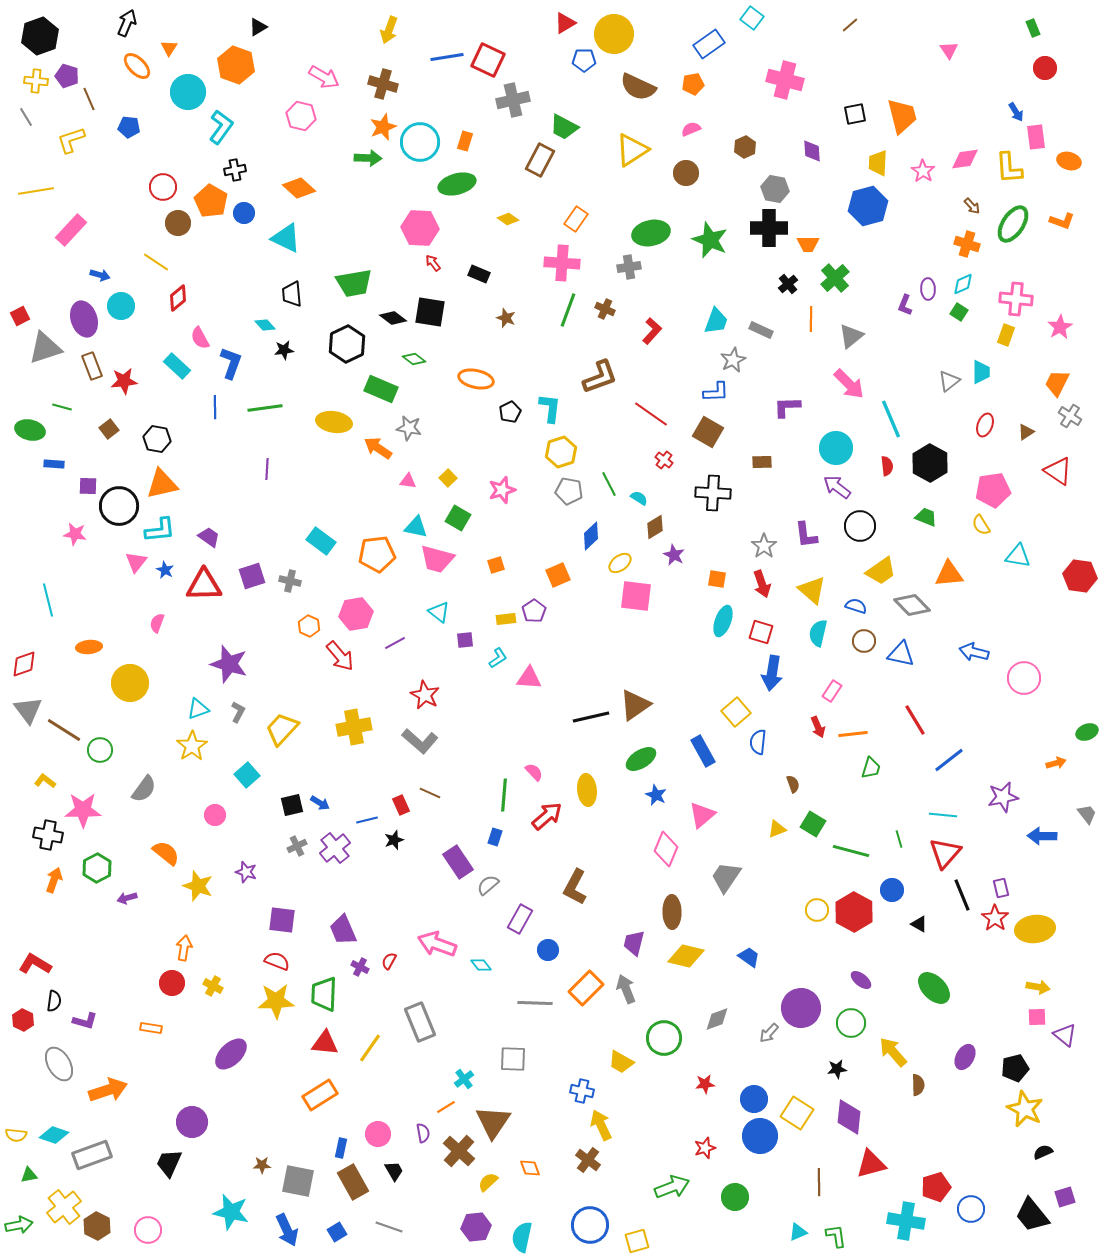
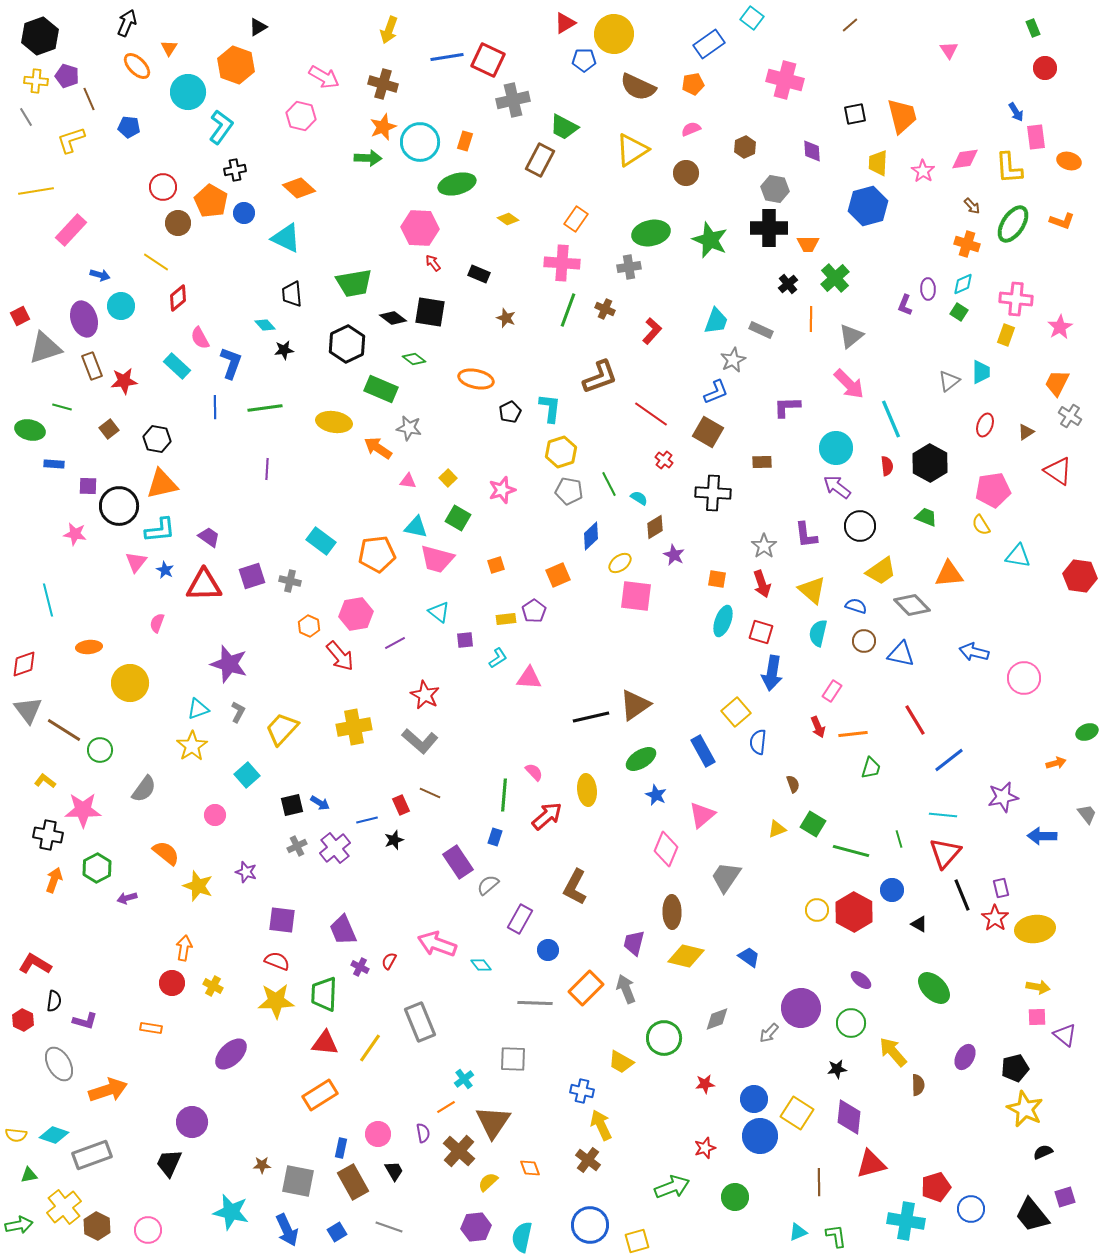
blue L-shape at (716, 392): rotated 20 degrees counterclockwise
